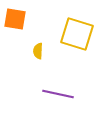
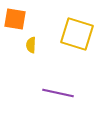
yellow semicircle: moved 7 px left, 6 px up
purple line: moved 1 px up
